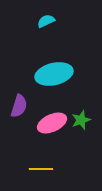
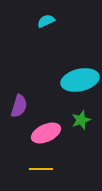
cyan ellipse: moved 26 px right, 6 px down
pink ellipse: moved 6 px left, 10 px down
